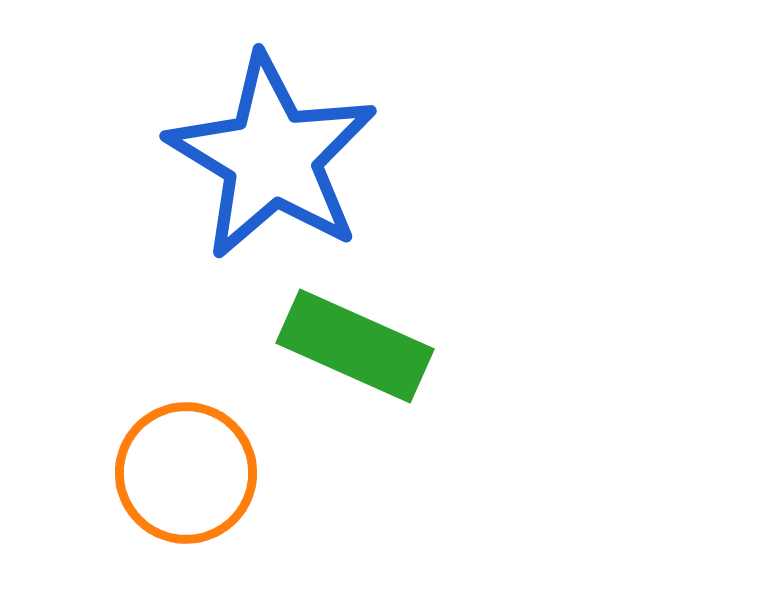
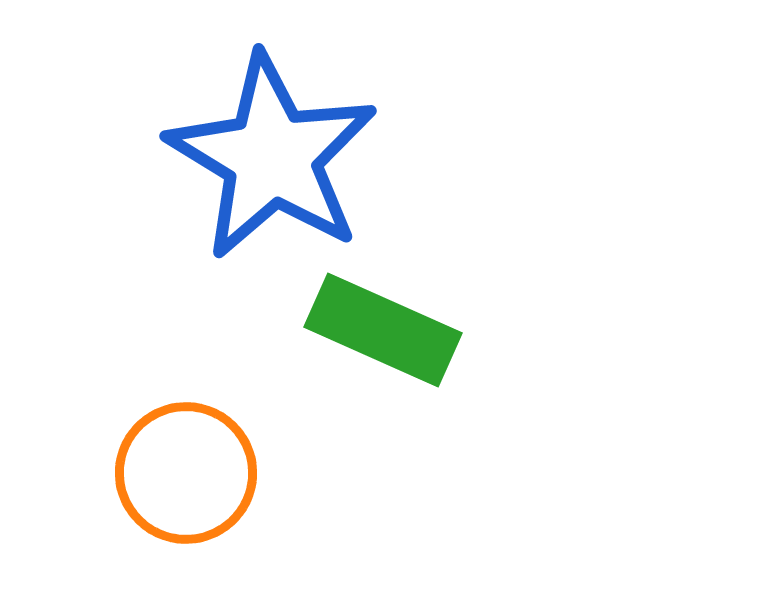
green rectangle: moved 28 px right, 16 px up
